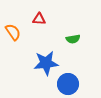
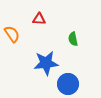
orange semicircle: moved 1 px left, 2 px down
green semicircle: rotated 88 degrees clockwise
